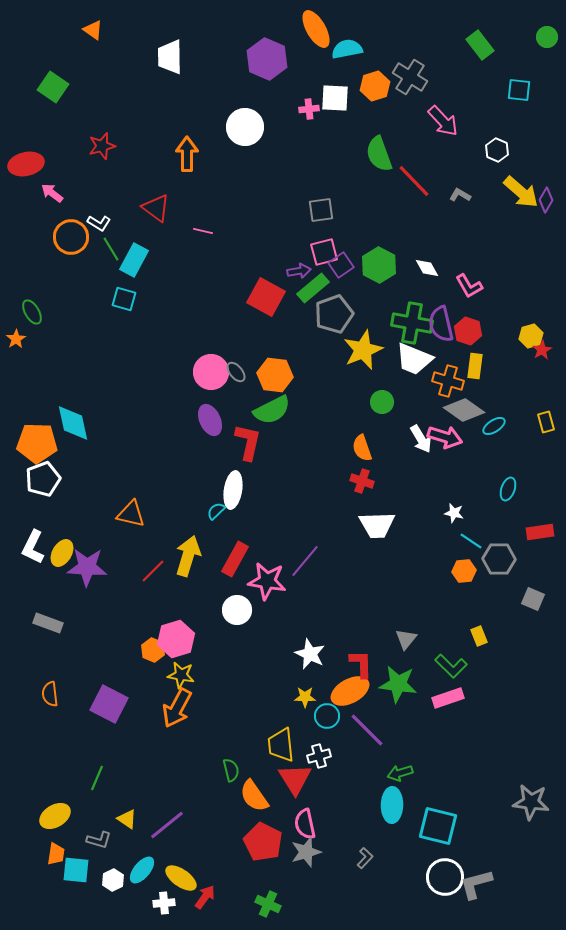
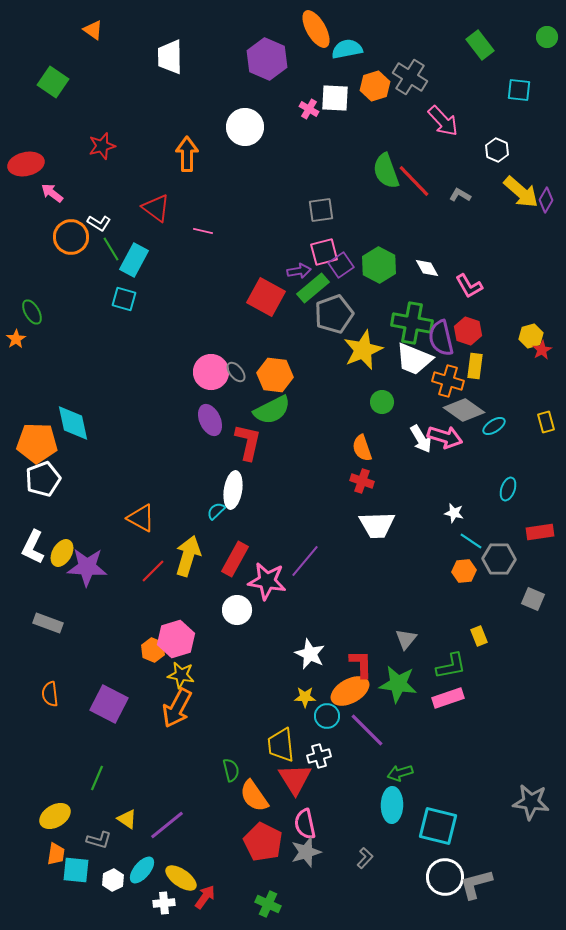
green square at (53, 87): moved 5 px up
pink cross at (309, 109): rotated 36 degrees clockwise
green semicircle at (379, 154): moved 7 px right, 17 px down
purple semicircle at (441, 324): moved 14 px down
orange triangle at (131, 514): moved 10 px right, 4 px down; rotated 16 degrees clockwise
green L-shape at (451, 666): rotated 56 degrees counterclockwise
